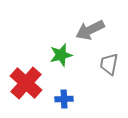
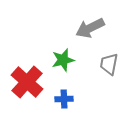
gray arrow: moved 2 px up
green star: moved 2 px right, 5 px down
red cross: moved 1 px right, 1 px up
